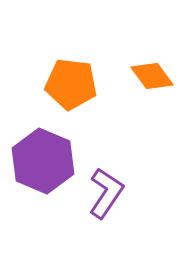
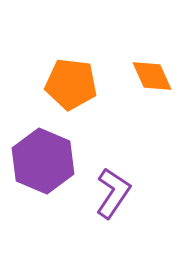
orange diamond: rotated 12 degrees clockwise
purple L-shape: moved 7 px right
